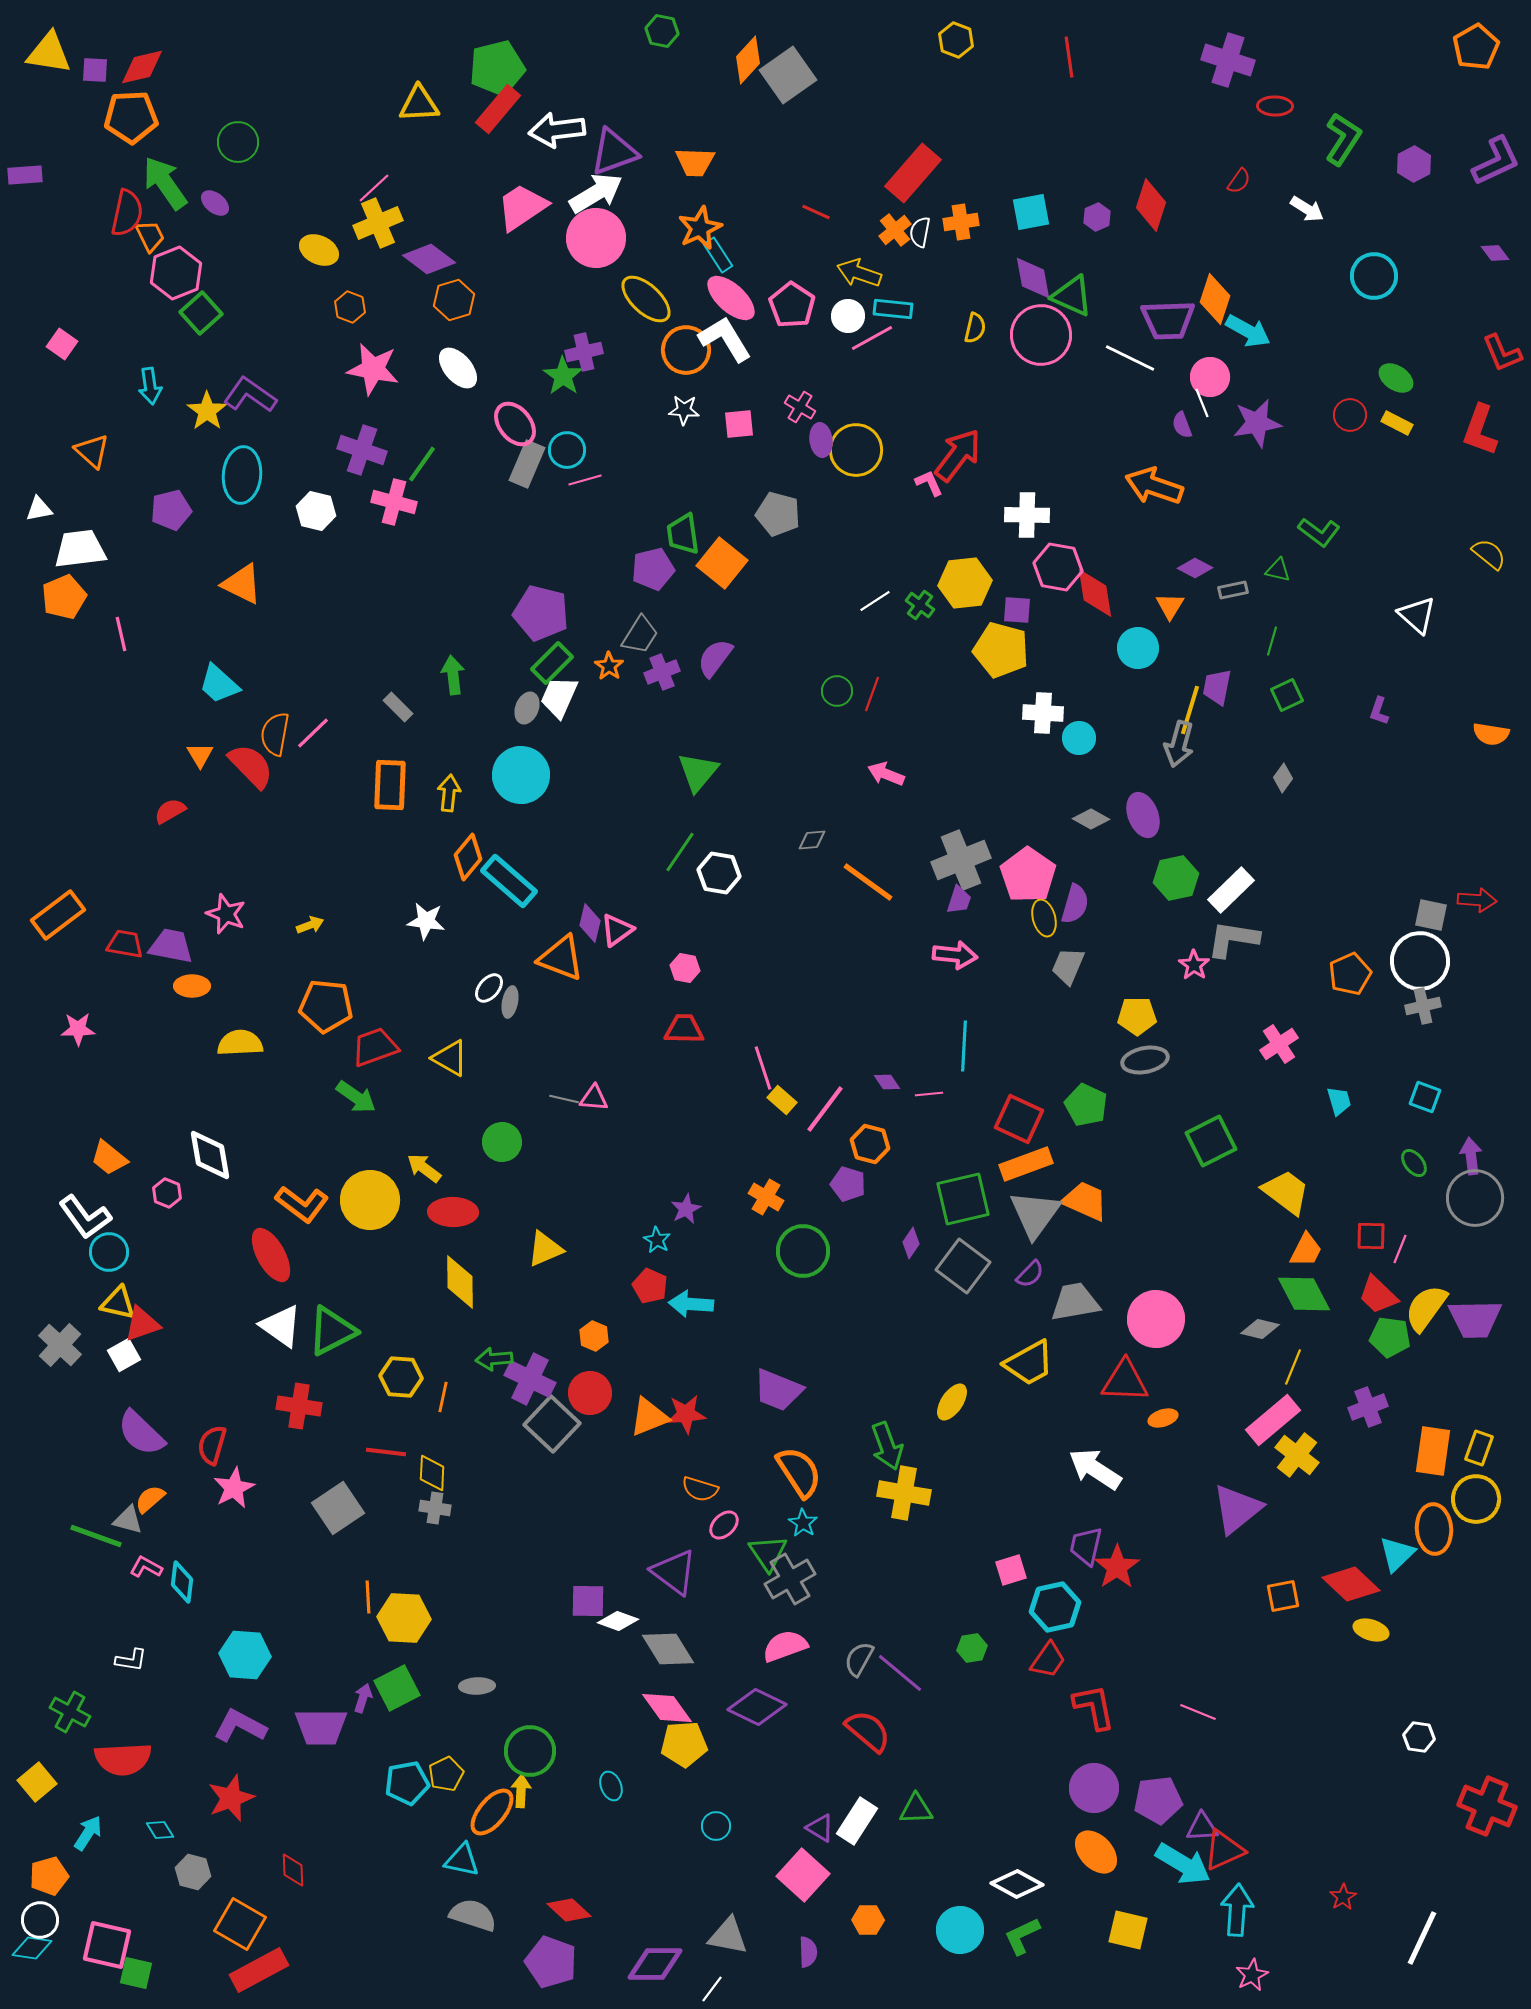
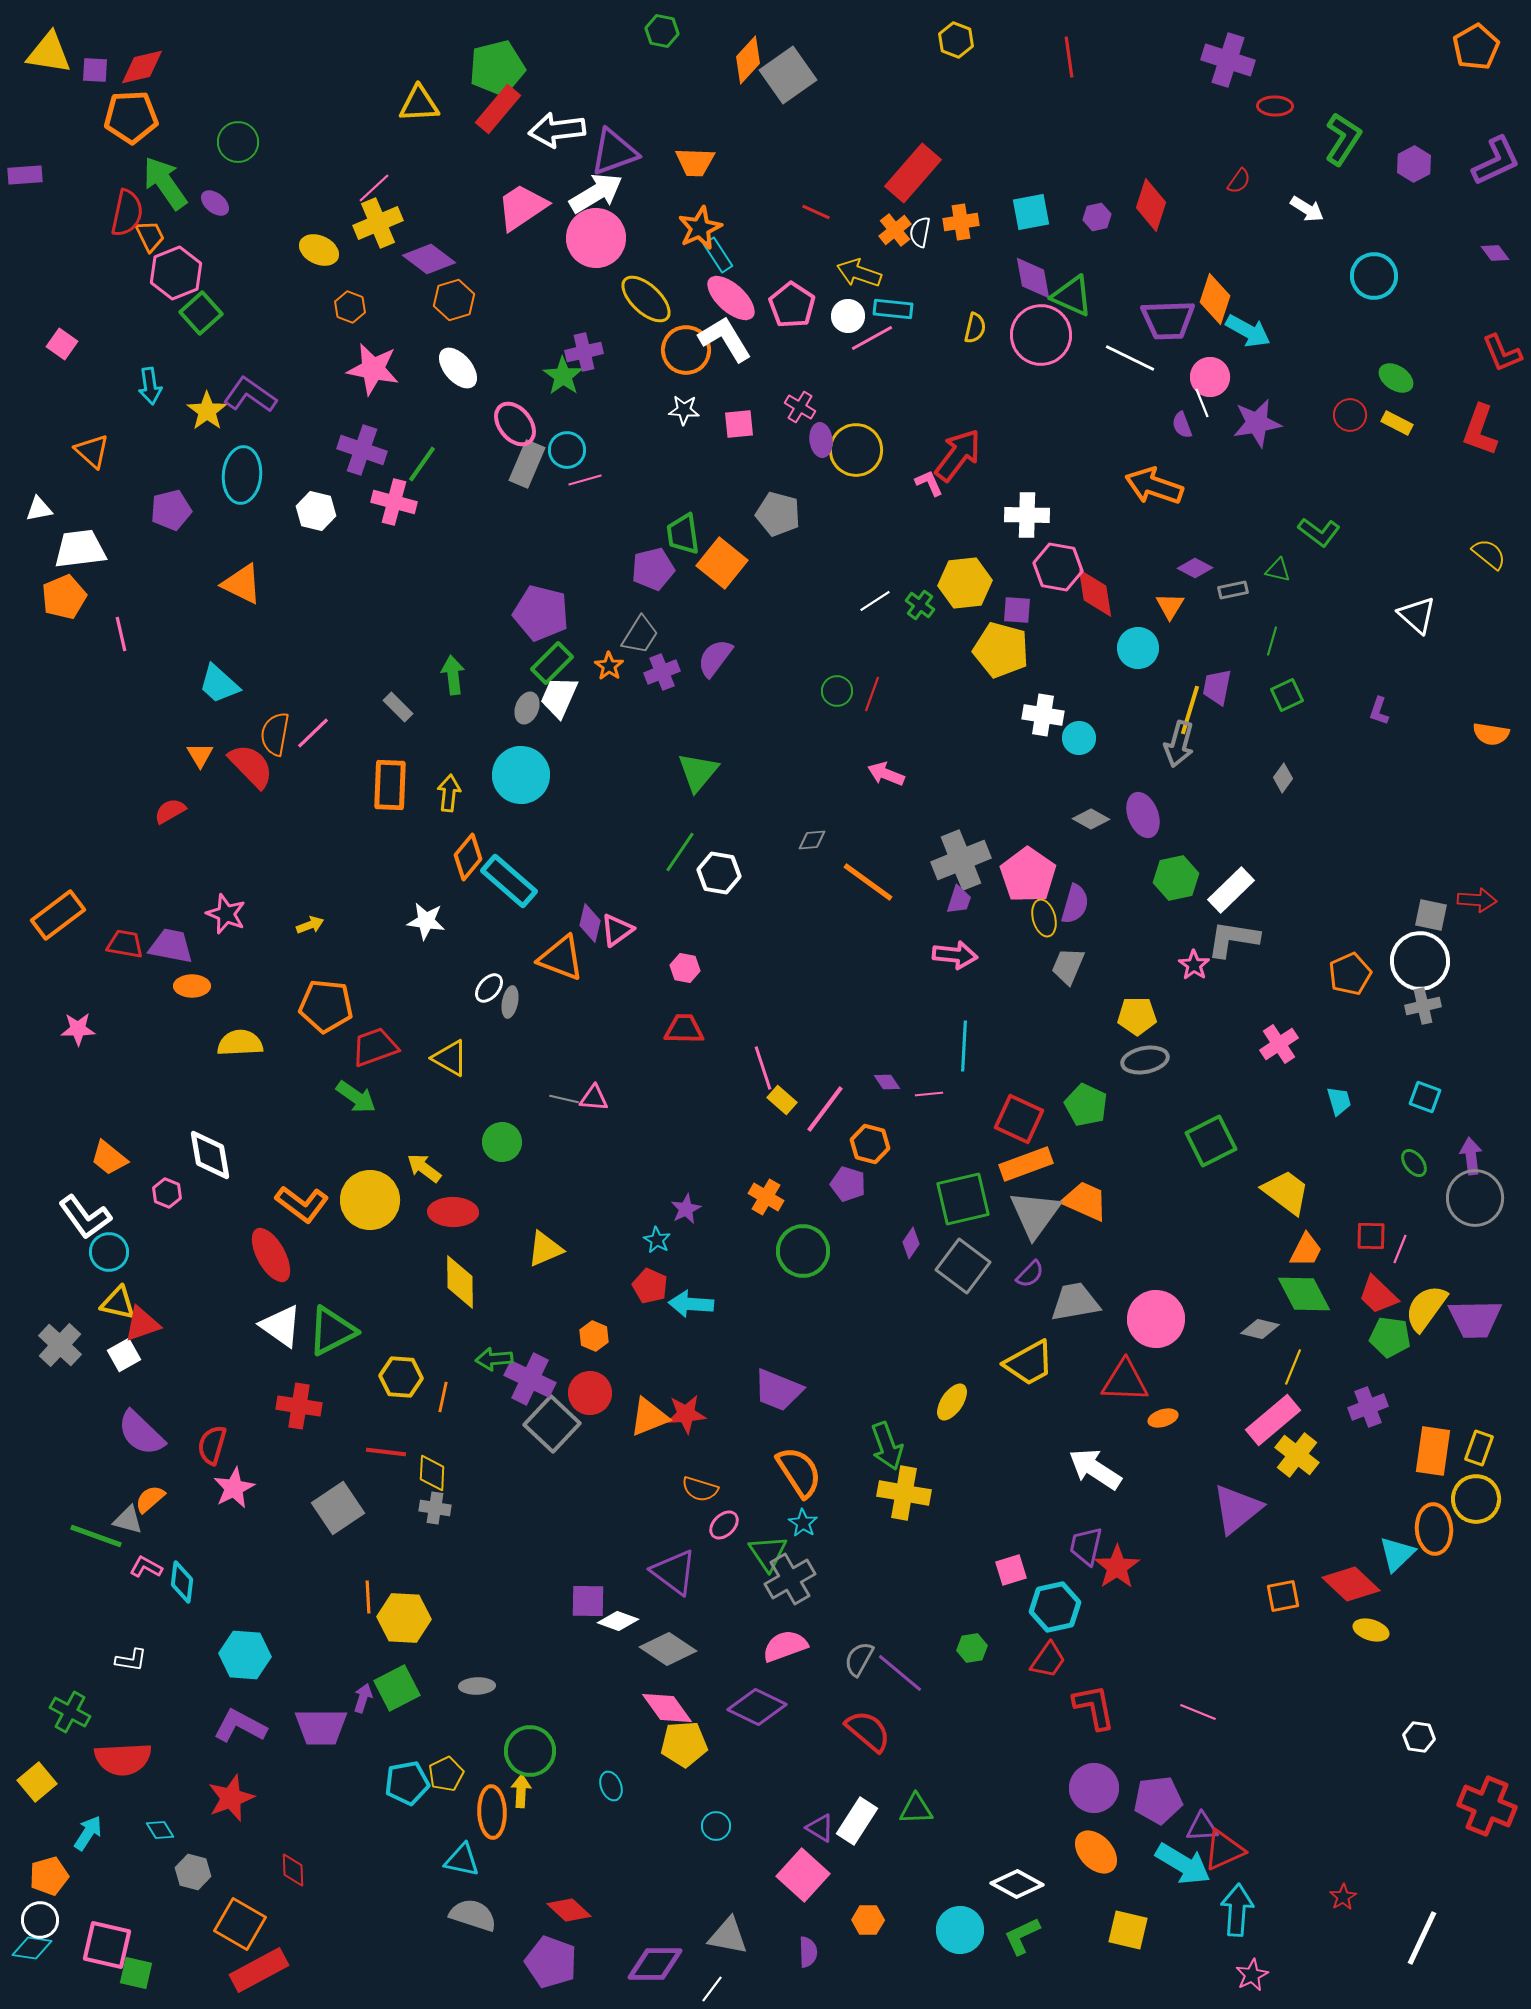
purple hexagon at (1097, 217): rotated 12 degrees clockwise
white cross at (1043, 713): moved 2 px down; rotated 6 degrees clockwise
gray diamond at (668, 1649): rotated 24 degrees counterclockwise
orange ellipse at (492, 1812): rotated 42 degrees counterclockwise
